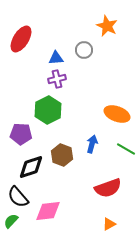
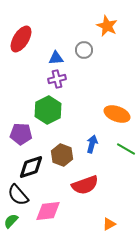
red semicircle: moved 23 px left, 3 px up
black semicircle: moved 2 px up
